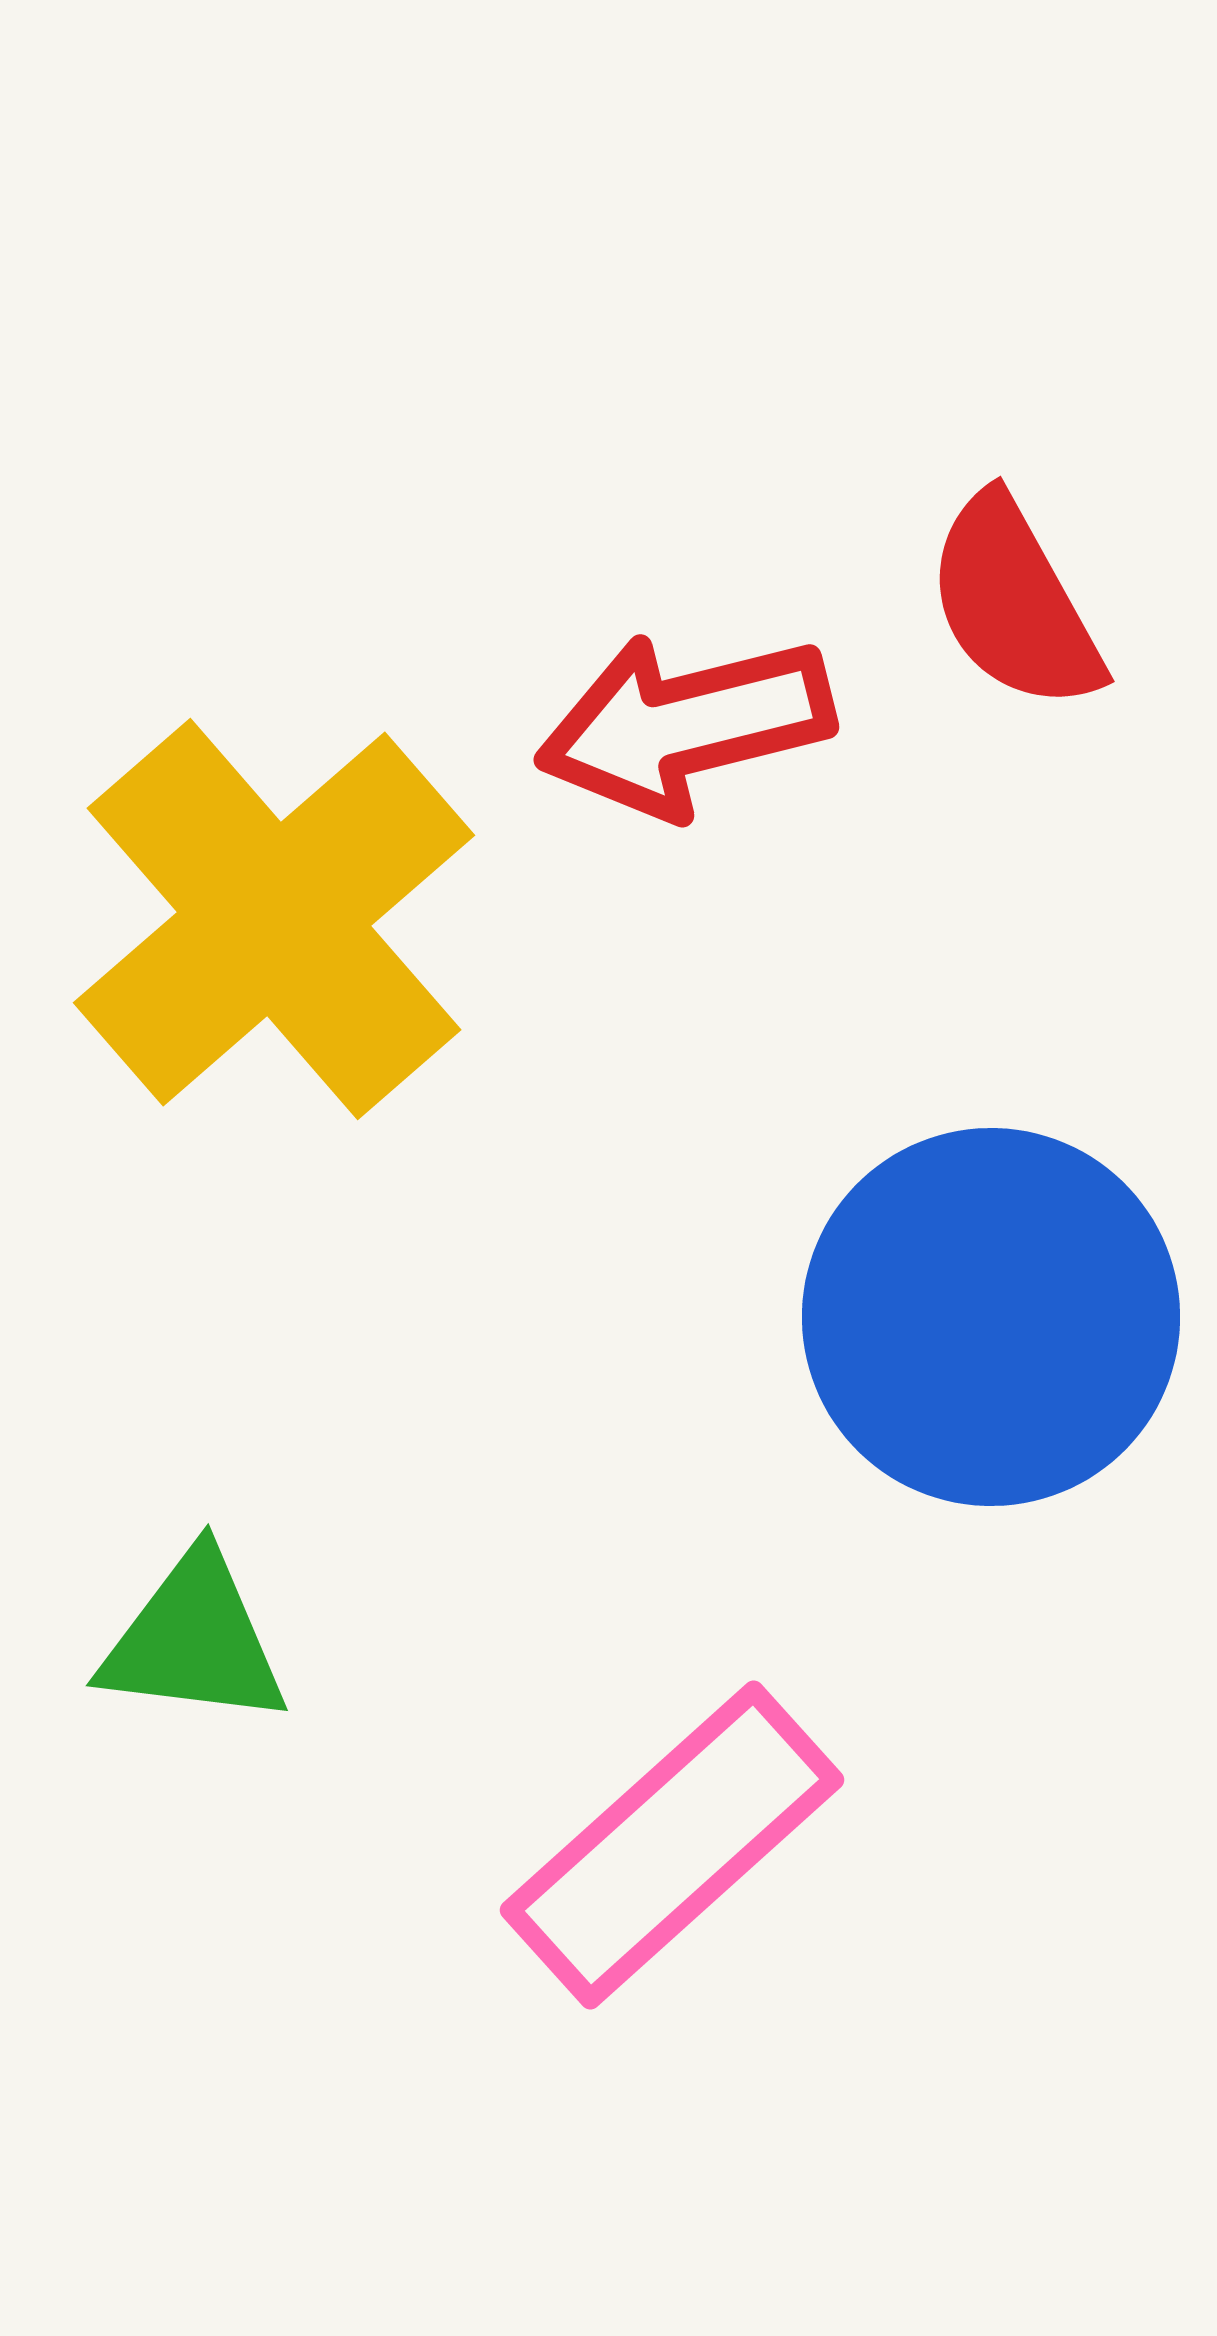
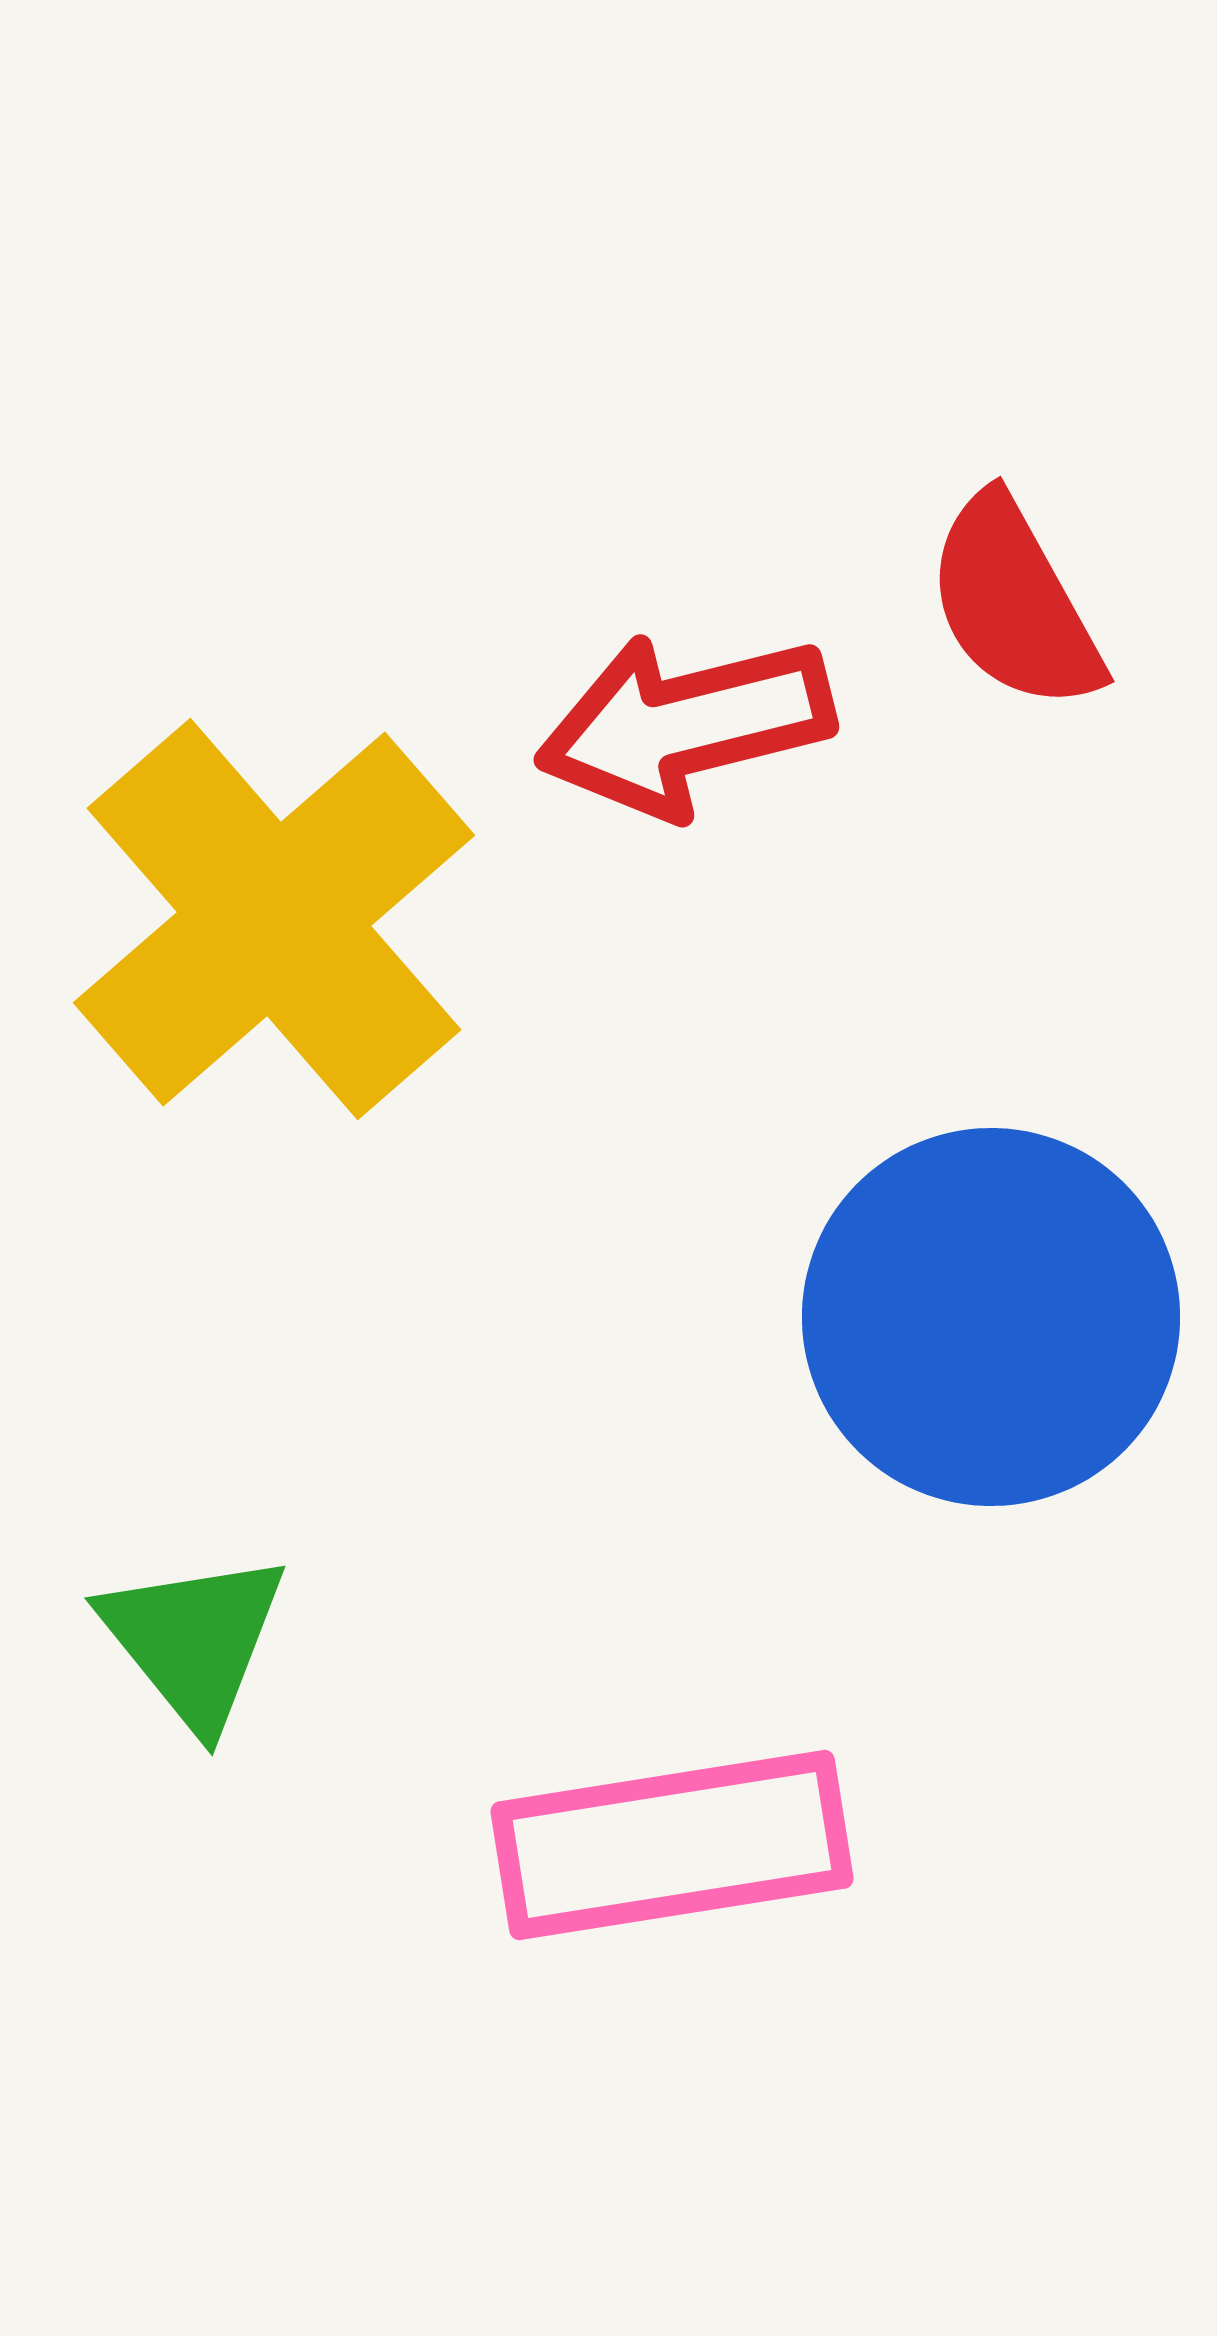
green triangle: rotated 44 degrees clockwise
pink rectangle: rotated 33 degrees clockwise
